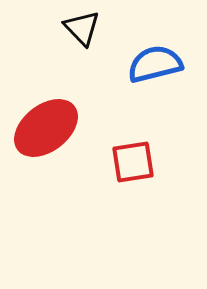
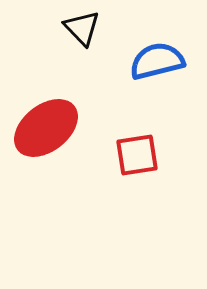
blue semicircle: moved 2 px right, 3 px up
red square: moved 4 px right, 7 px up
